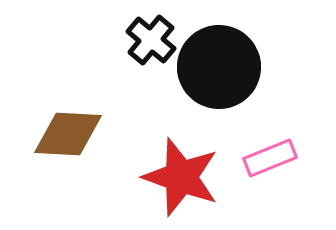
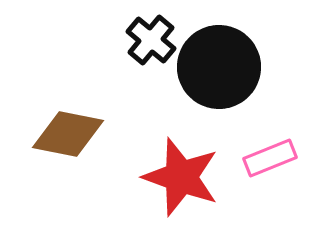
brown diamond: rotated 8 degrees clockwise
